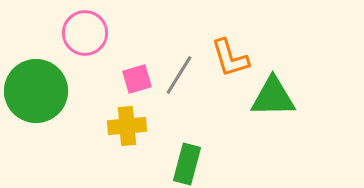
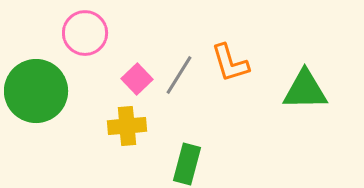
orange L-shape: moved 5 px down
pink square: rotated 28 degrees counterclockwise
green triangle: moved 32 px right, 7 px up
